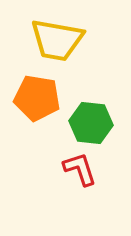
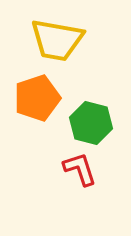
orange pentagon: rotated 27 degrees counterclockwise
green hexagon: rotated 9 degrees clockwise
